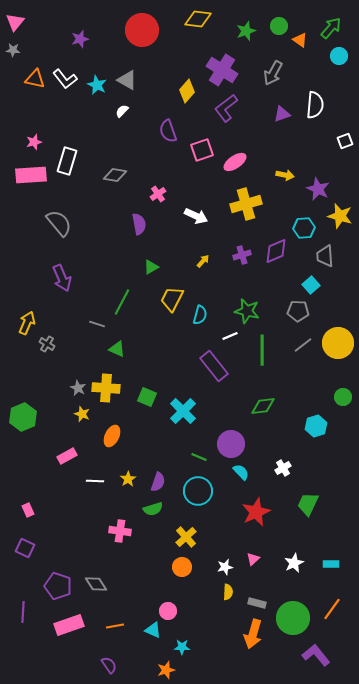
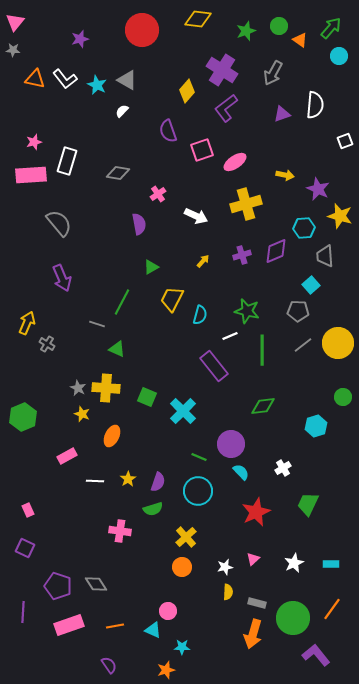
gray diamond at (115, 175): moved 3 px right, 2 px up
